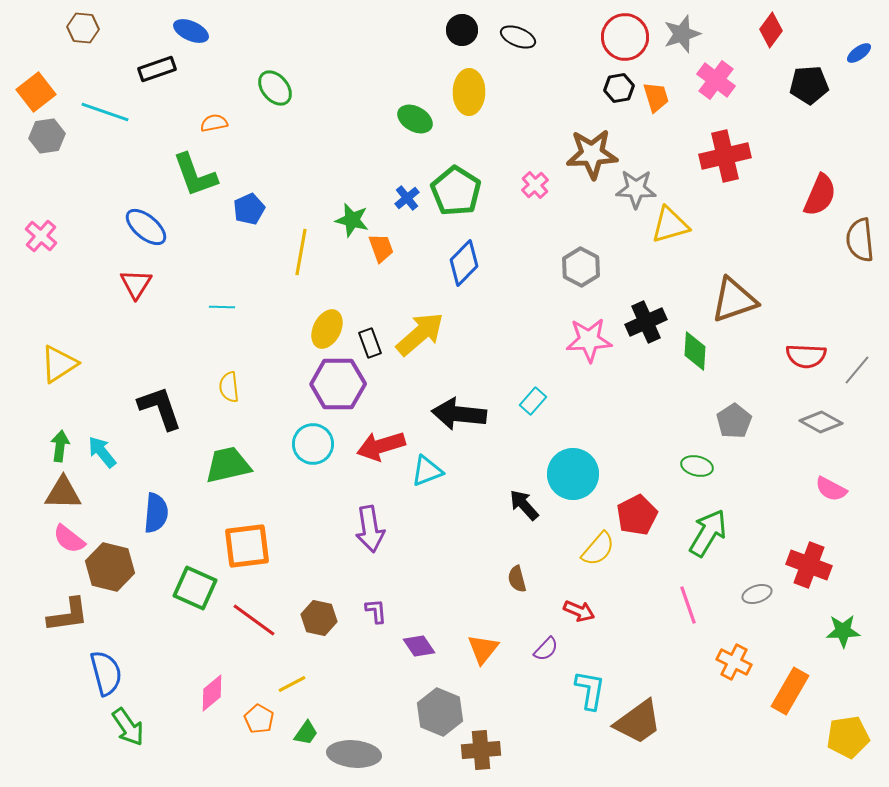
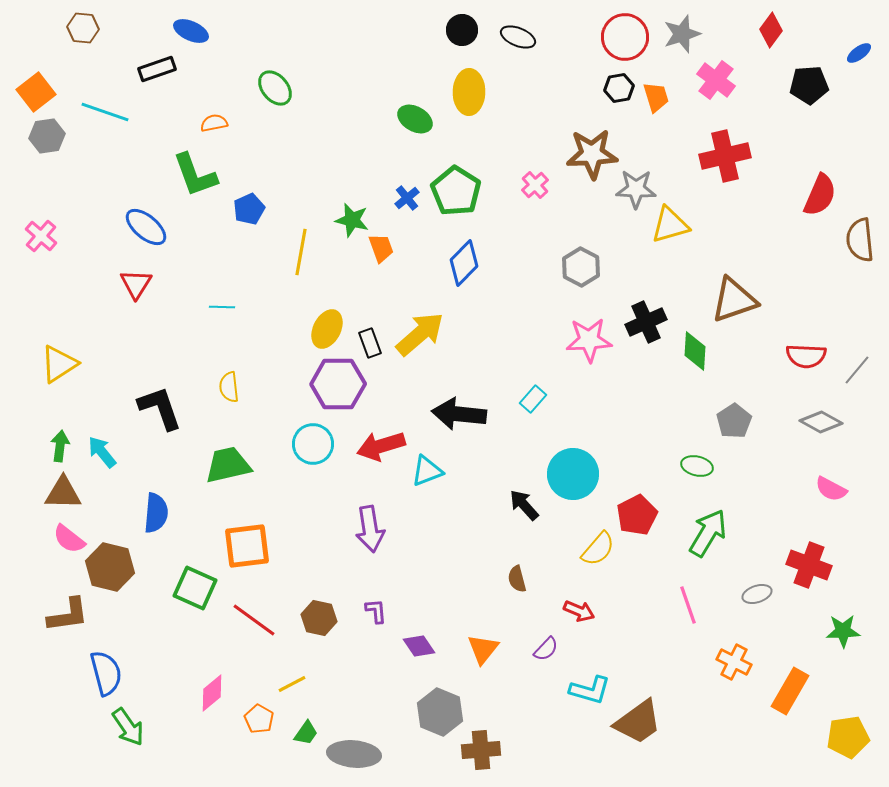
cyan rectangle at (533, 401): moved 2 px up
cyan L-shape at (590, 690): rotated 96 degrees clockwise
